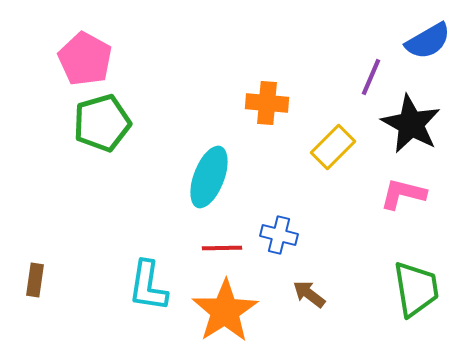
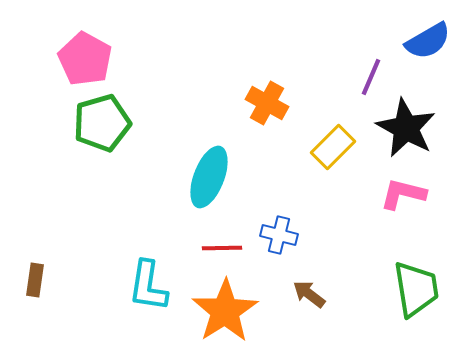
orange cross: rotated 24 degrees clockwise
black star: moved 5 px left, 4 px down
